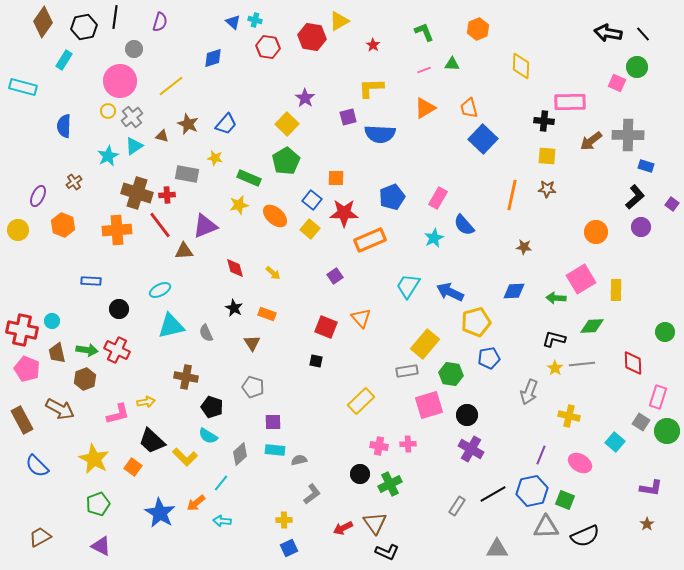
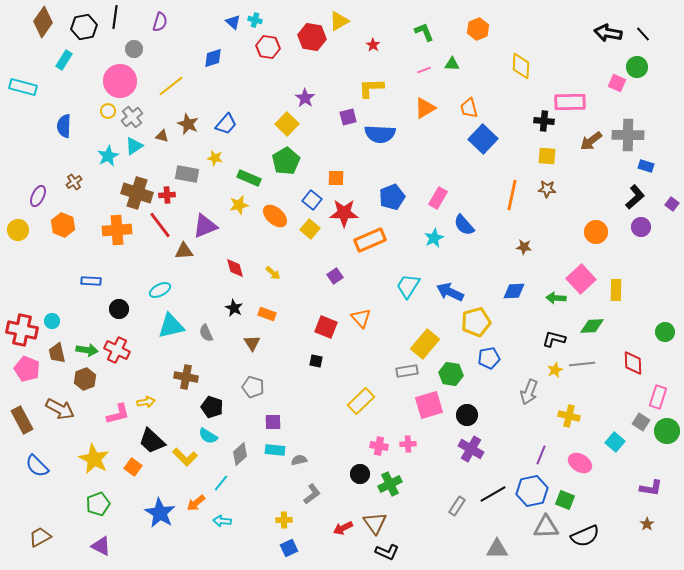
pink square at (581, 279): rotated 12 degrees counterclockwise
yellow star at (555, 368): moved 2 px down; rotated 14 degrees clockwise
